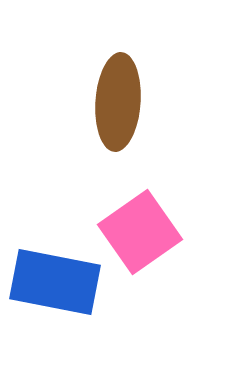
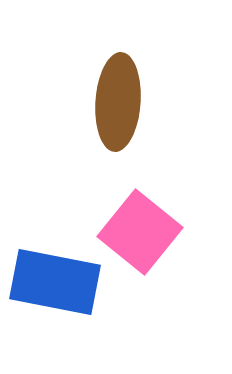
pink square: rotated 16 degrees counterclockwise
